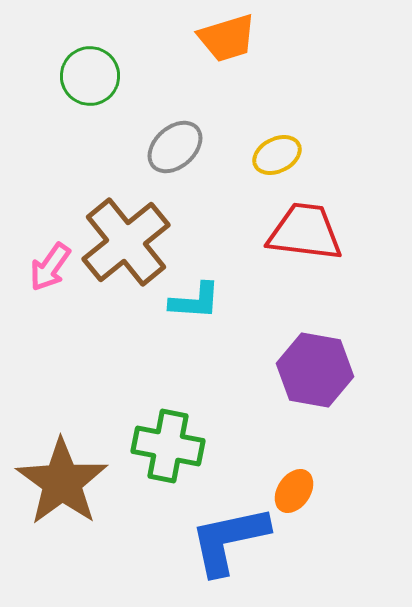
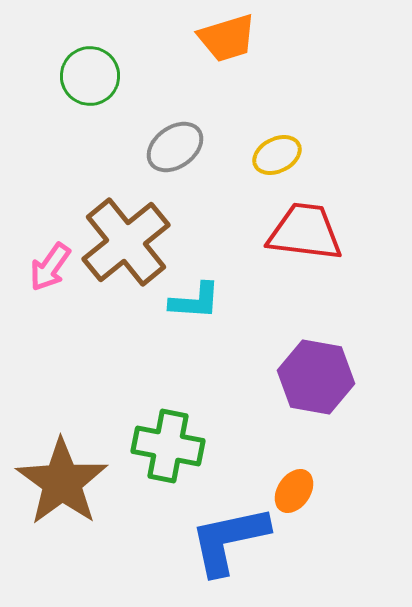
gray ellipse: rotated 6 degrees clockwise
purple hexagon: moved 1 px right, 7 px down
